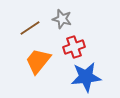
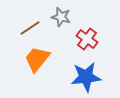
gray star: moved 1 px left, 2 px up
red cross: moved 13 px right, 8 px up; rotated 35 degrees counterclockwise
orange trapezoid: moved 1 px left, 2 px up
